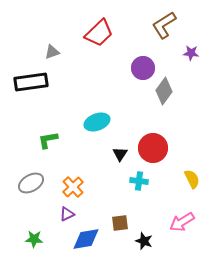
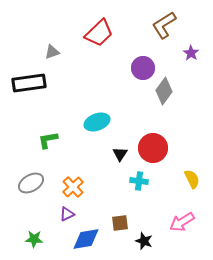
purple star: rotated 28 degrees clockwise
black rectangle: moved 2 px left, 1 px down
